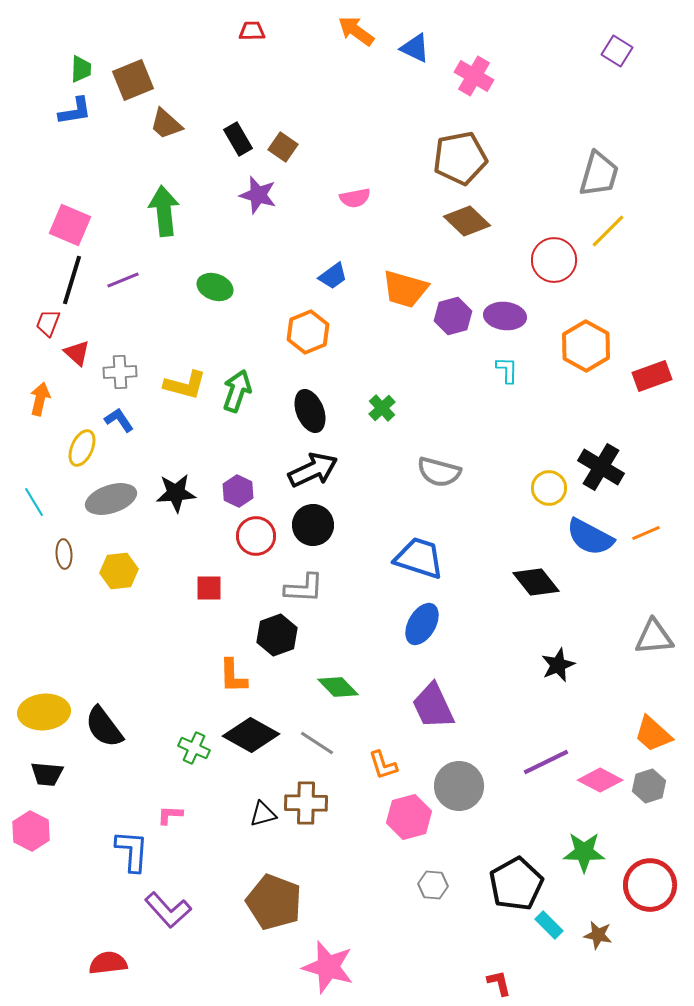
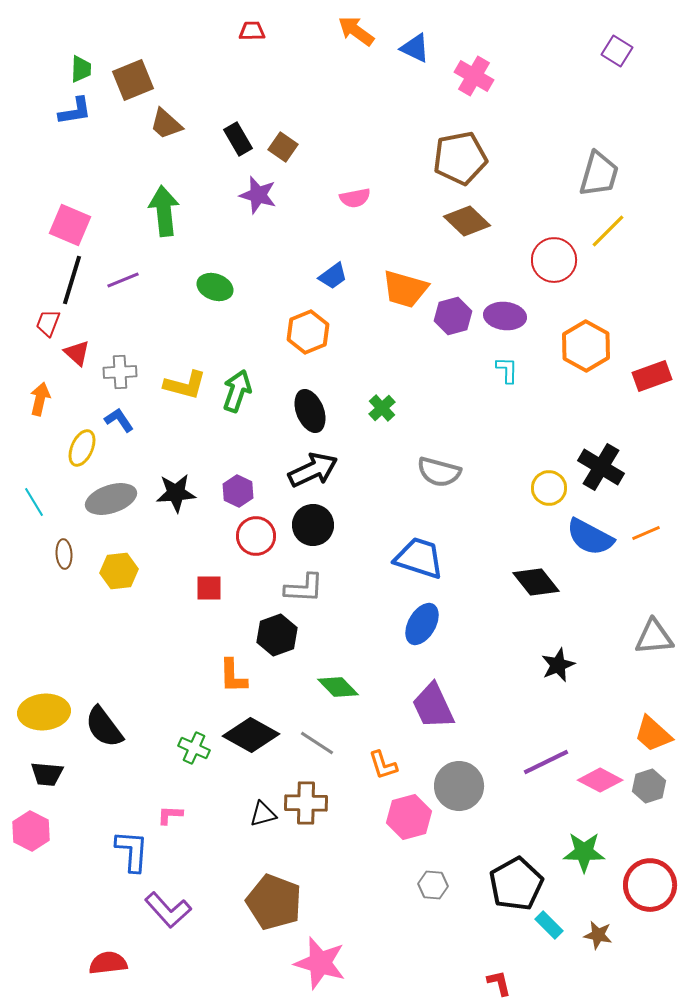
pink star at (328, 967): moved 8 px left, 4 px up
